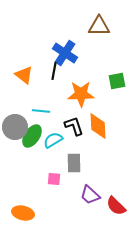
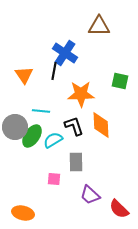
orange triangle: rotated 18 degrees clockwise
green square: moved 3 px right; rotated 24 degrees clockwise
orange diamond: moved 3 px right, 1 px up
gray rectangle: moved 2 px right, 1 px up
red semicircle: moved 3 px right, 3 px down
